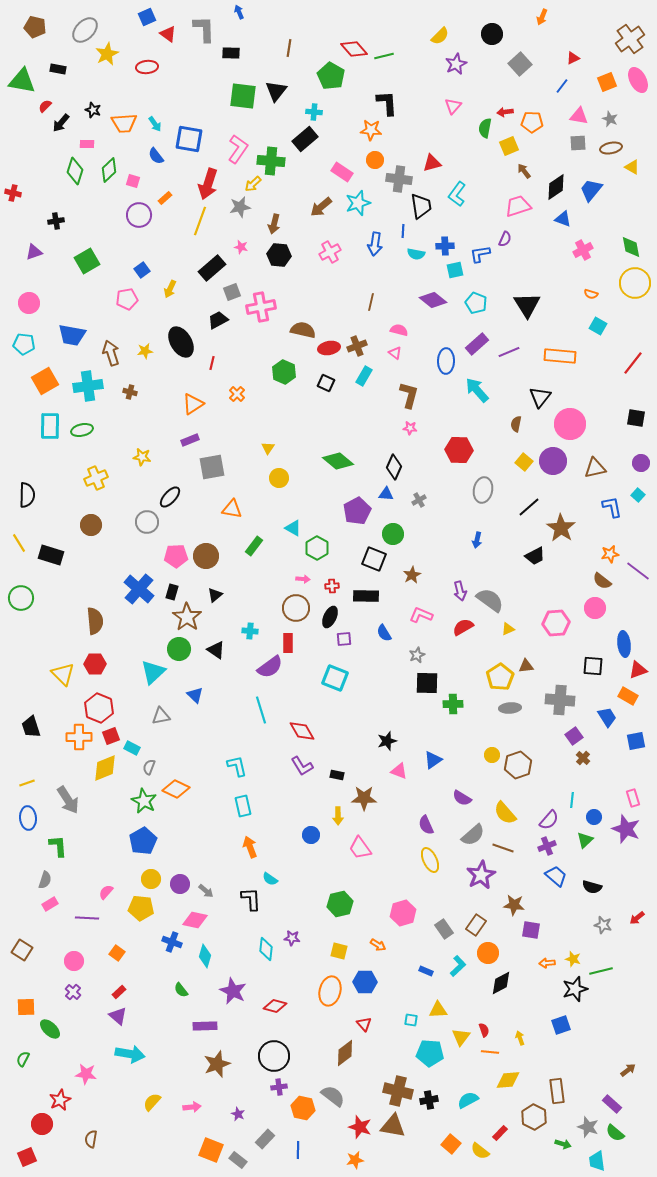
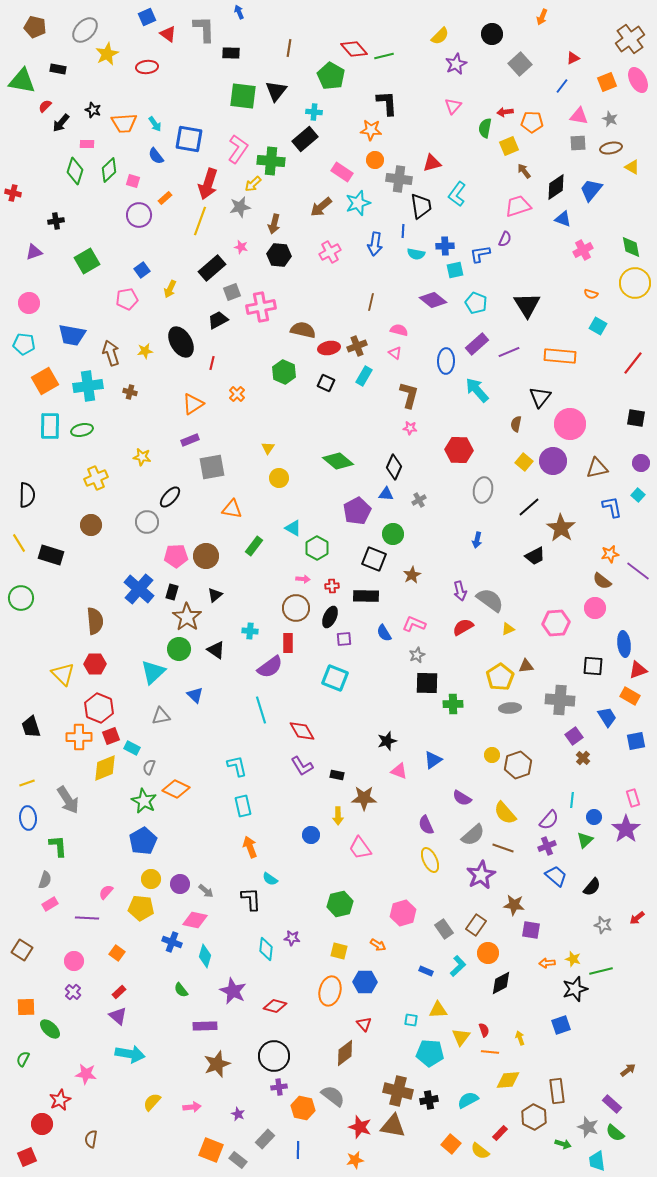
brown triangle at (595, 468): moved 2 px right
pink L-shape at (421, 615): moved 7 px left, 9 px down
orange rectangle at (628, 696): moved 2 px right
purple star at (626, 829): rotated 16 degrees clockwise
black semicircle at (592, 887): rotated 66 degrees counterclockwise
